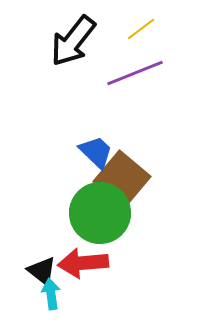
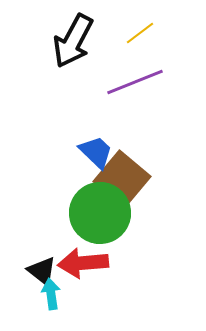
yellow line: moved 1 px left, 4 px down
black arrow: rotated 10 degrees counterclockwise
purple line: moved 9 px down
